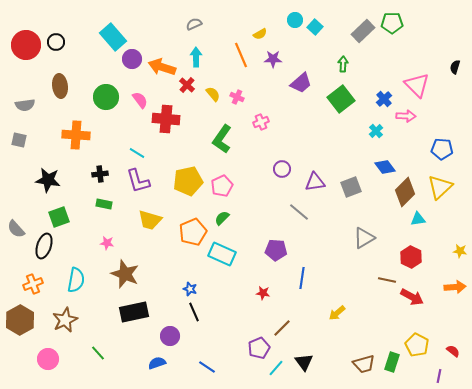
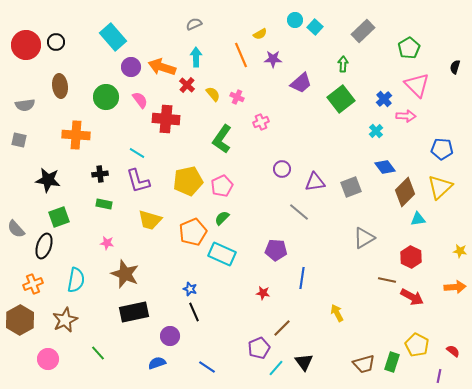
green pentagon at (392, 23): moved 17 px right, 25 px down; rotated 30 degrees counterclockwise
purple circle at (132, 59): moved 1 px left, 8 px down
yellow arrow at (337, 313): rotated 102 degrees clockwise
